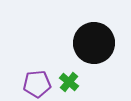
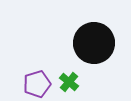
purple pentagon: rotated 12 degrees counterclockwise
